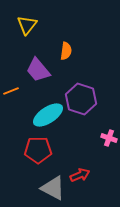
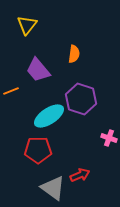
orange semicircle: moved 8 px right, 3 px down
cyan ellipse: moved 1 px right, 1 px down
gray triangle: rotated 8 degrees clockwise
